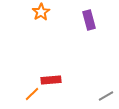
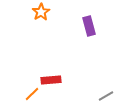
purple rectangle: moved 6 px down
